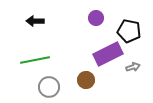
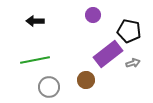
purple circle: moved 3 px left, 3 px up
purple rectangle: rotated 12 degrees counterclockwise
gray arrow: moved 4 px up
